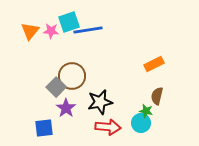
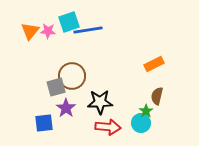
pink star: moved 3 px left
gray square: rotated 30 degrees clockwise
black star: rotated 10 degrees clockwise
green star: rotated 24 degrees clockwise
blue square: moved 5 px up
